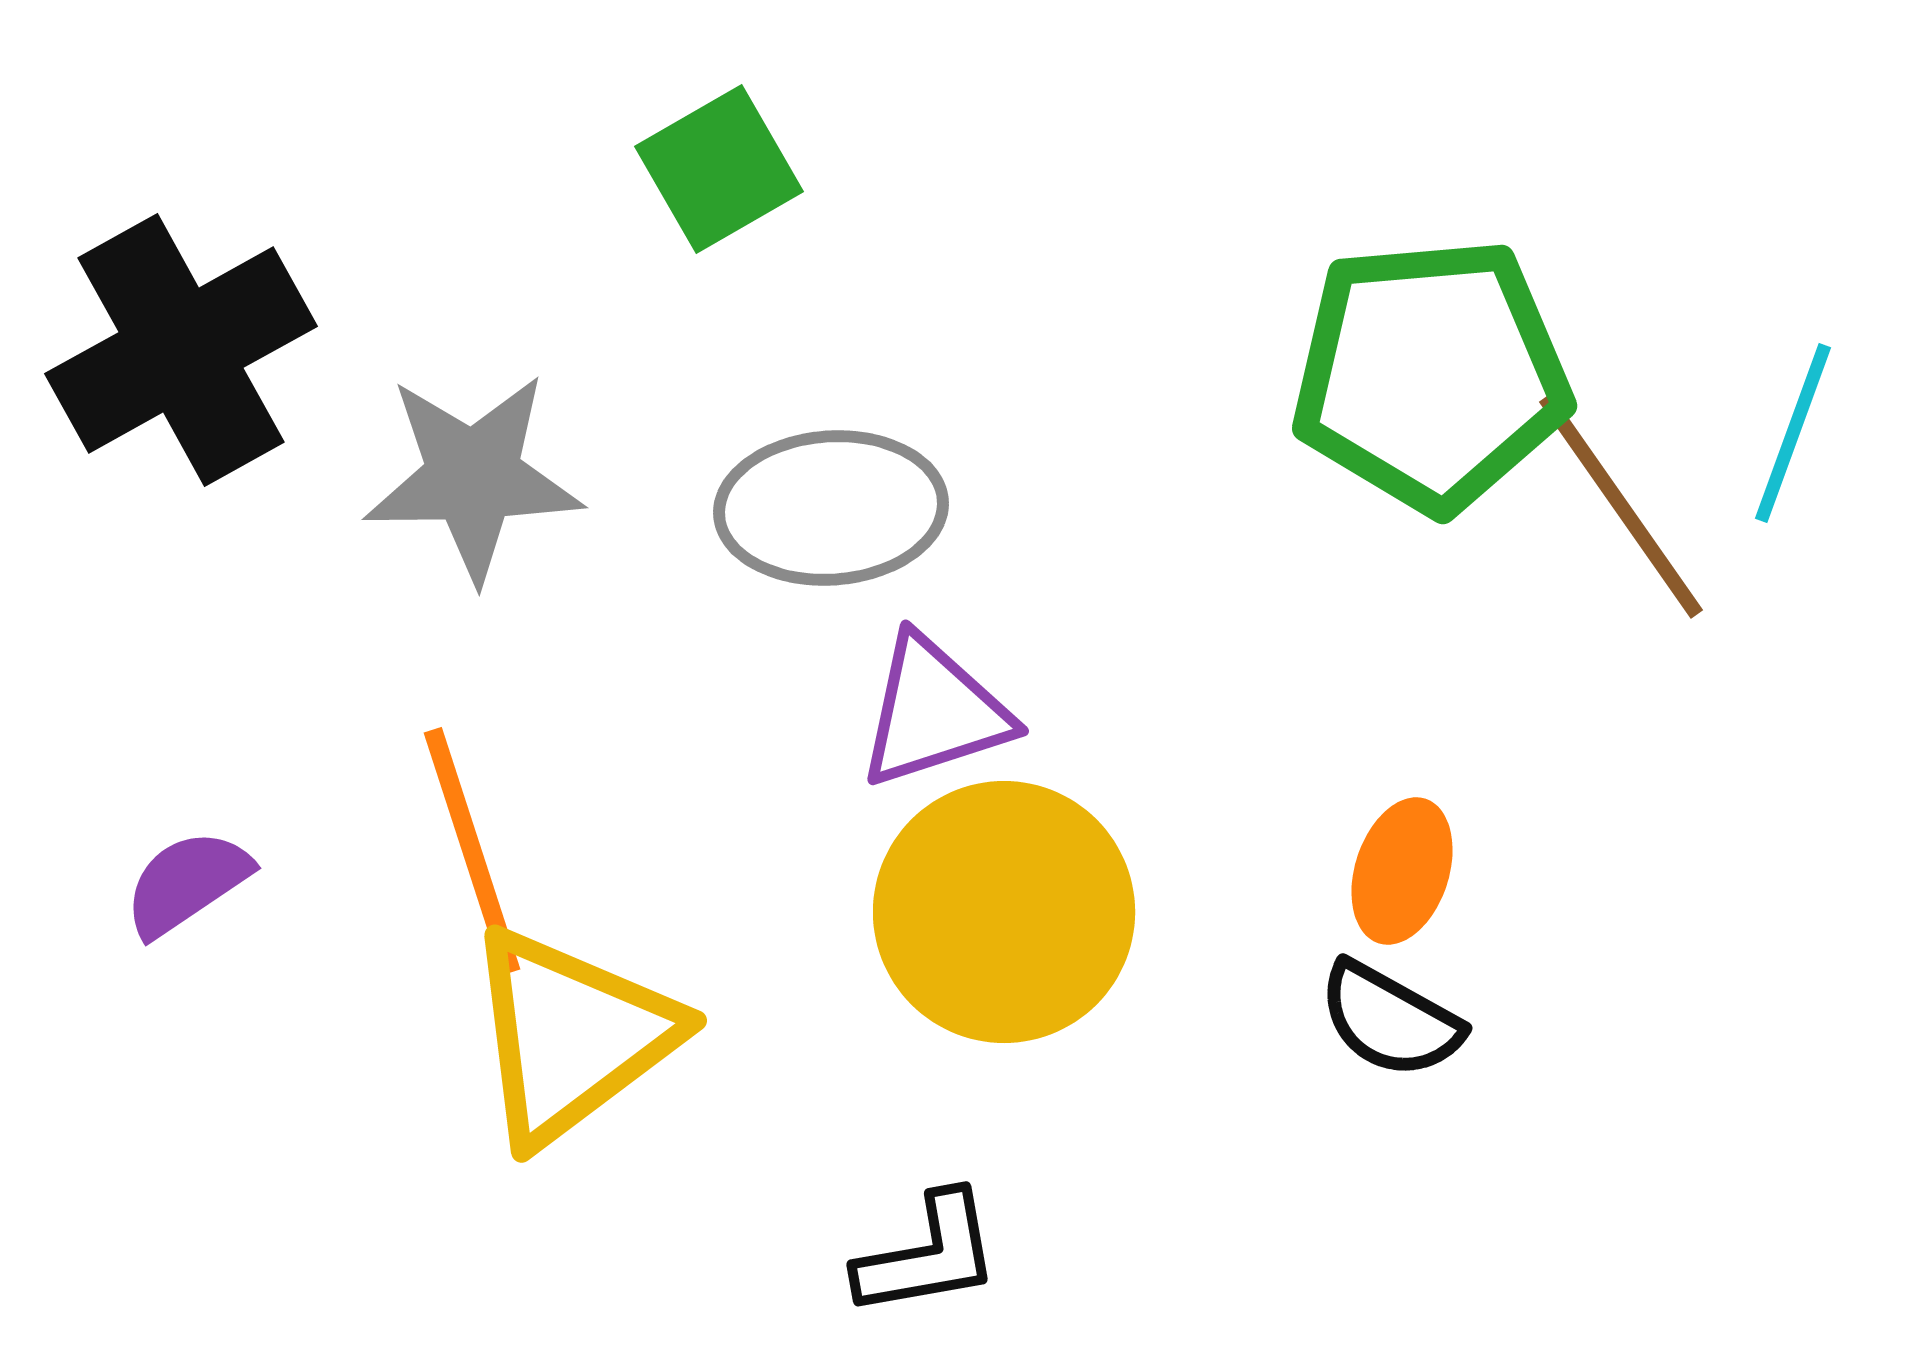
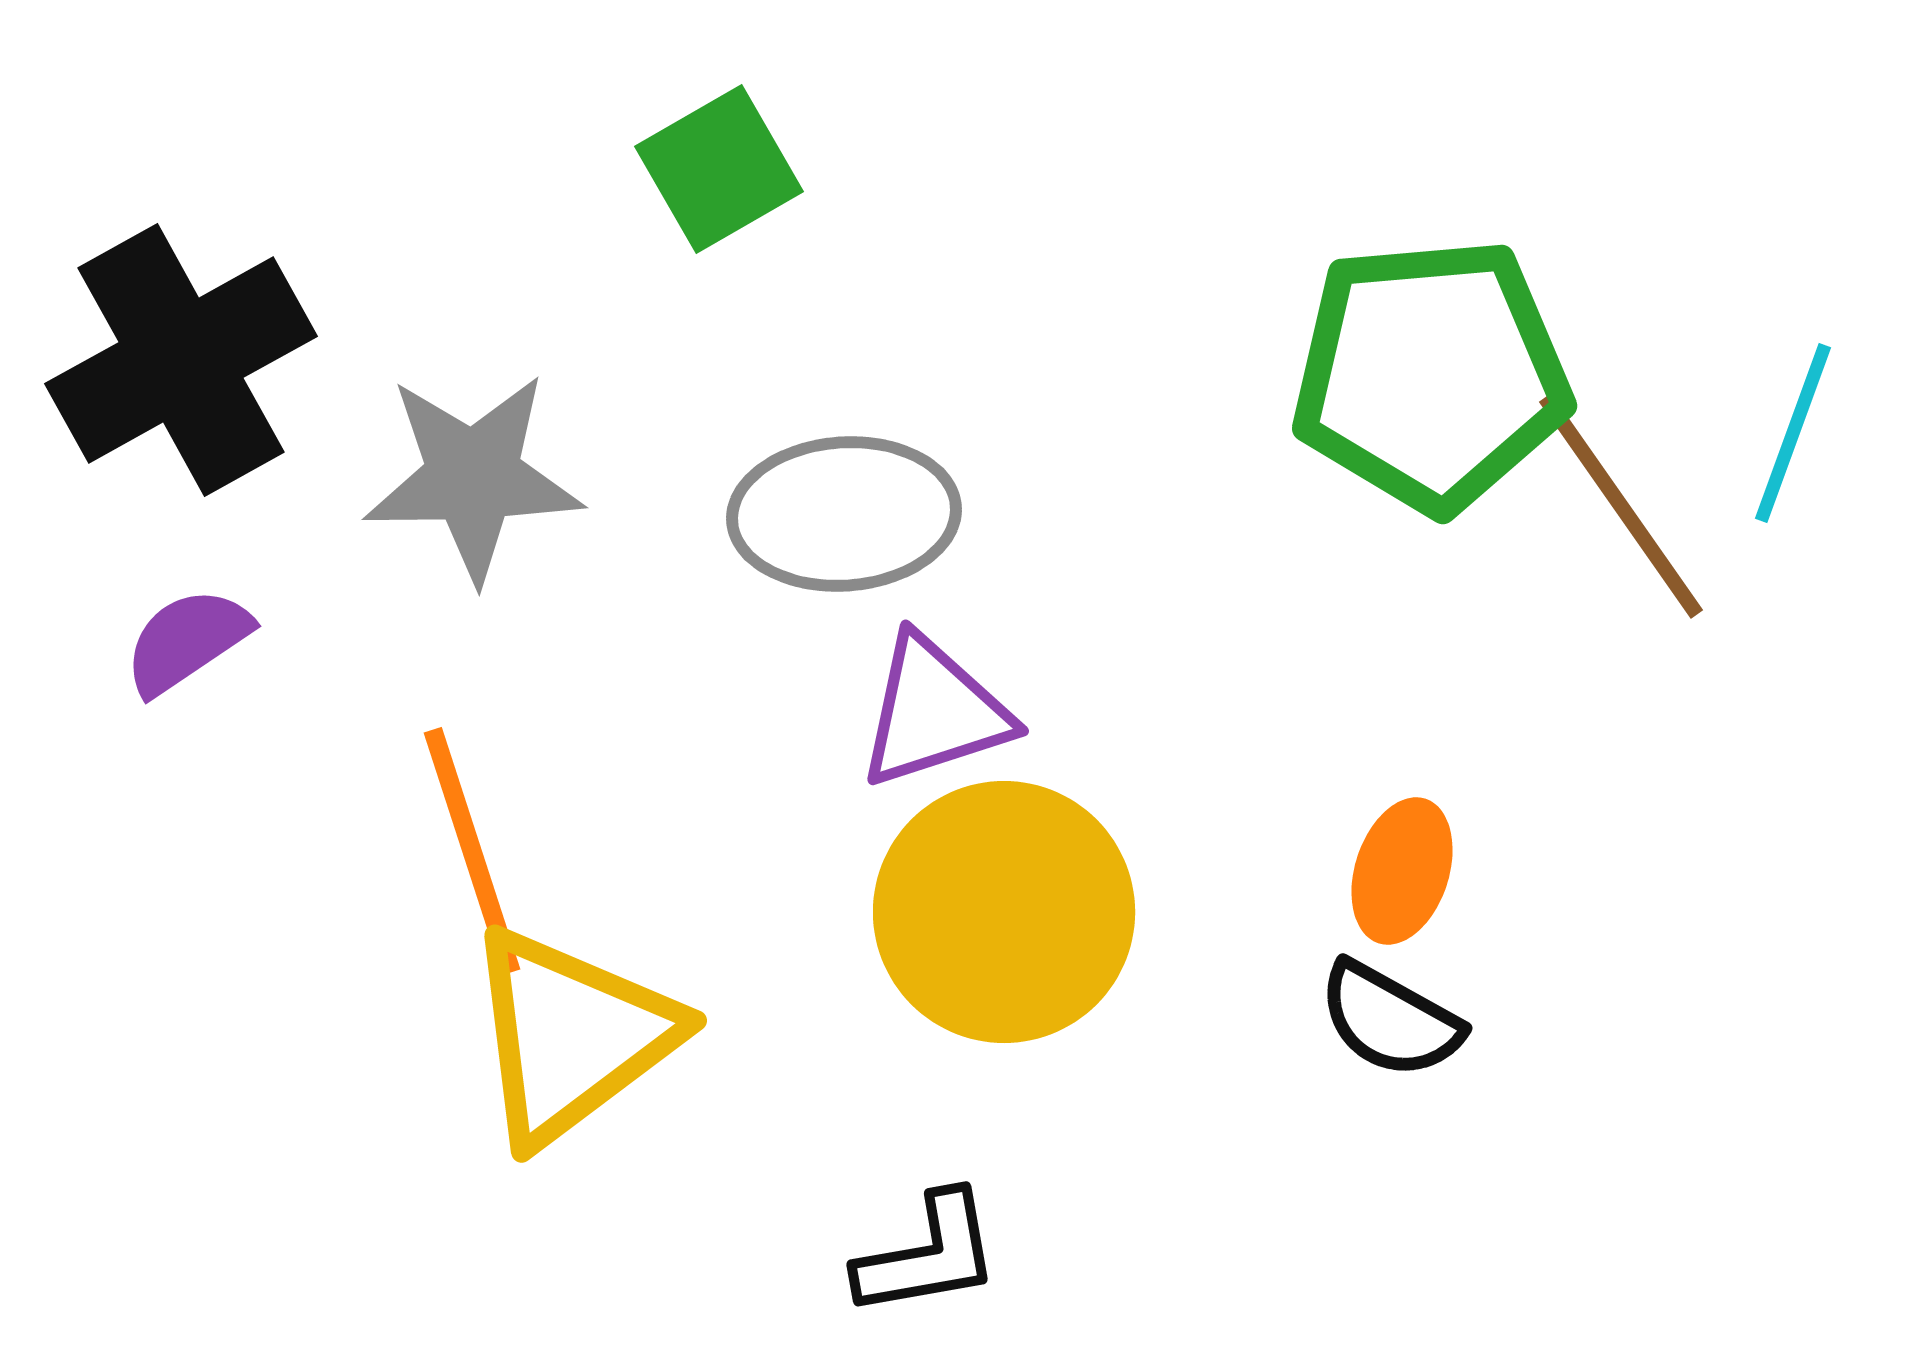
black cross: moved 10 px down
gray ellipse: moved 13 px right, 6 px down
purple semicircle: moved 242 px up
